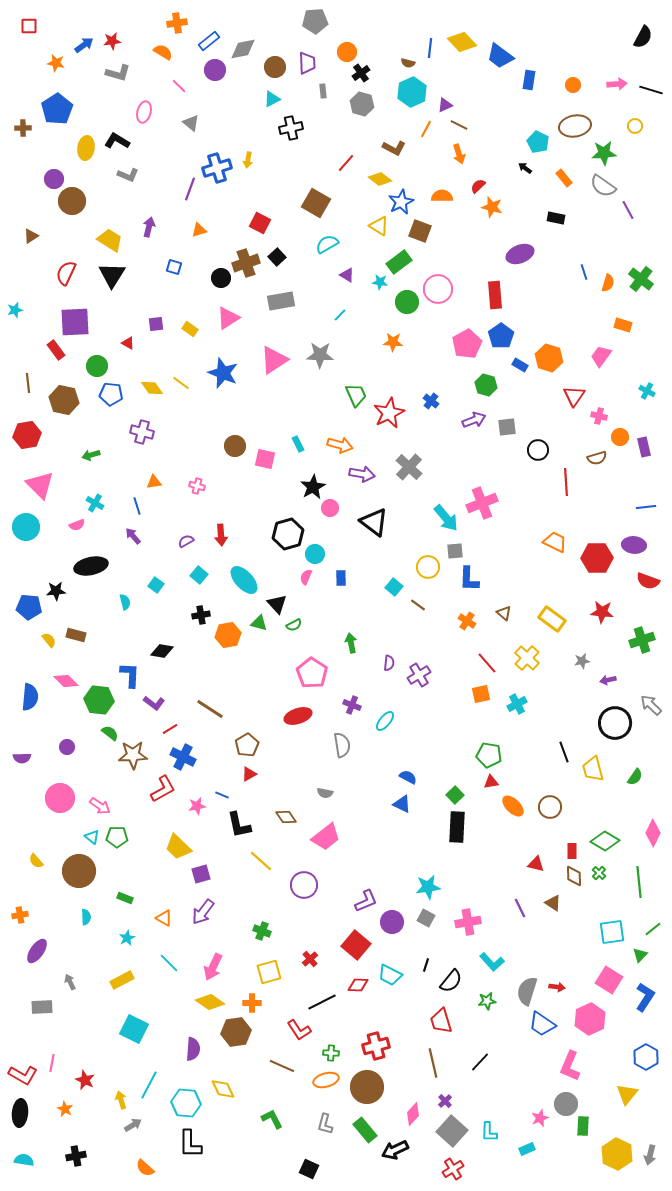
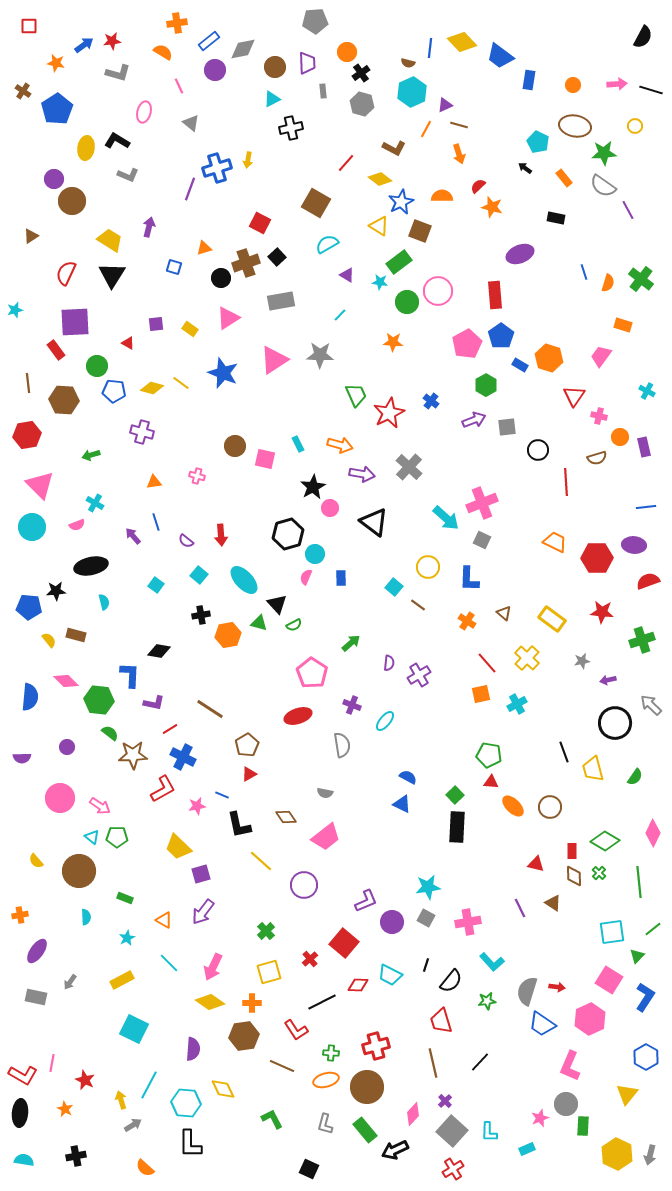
pink line at (179, 86): rotated 21 degrees clockwise
brown line at (459, 125): rotated 12 degrees counterclockwise
brown ellipse at (575, 126): rotated 20 degrees clockwise
brown cross at (23, 128): moved 37 px up; rotated 35 degrees clockwise
orange triangle at (199, 230): moved 5 px right, 18 px down
pink circle at (438, 289): moved 2 px down
green hexagon at (486, 385): rotated 15 degrees clockwise
yellow diamond at (152, 388): rotated 40 degrees counterclockwise
blue pentagon at (111, 394): moved 3 px right, 3 px up
brown hexagon at (64, 400): rotated 8 degrees counterclockwise
pink cross at (197, 486): moved 10 px up
blue line at (137, 506): moved 19 px right, 16 px down
cyan arrow at (446, 518): rotated 8 degrees counterclockwise
cyan circle at (26, 527): moved 6 px right
purple semicircle at (186, 541): rotated 112 degrees counterclockwise
gray square at (455, 551): moved 27 px right, 11 px up; rotated 30 degrees clockwise
red semicircle at (648, 581): rotated 140 degrees clockwise
cyan semicircle at (125, 602): moved 21 px left
green arrow at (351, 643): rotated 60 degrees clockwise
black diamond at (162, 651): moved 3 px left
purple L-shape at (154, 703): rotated 25 degrees counterclockwise
red triangle at (491, 782): rotated 14 degrees clockwise
orange triangle at (164, 918): moved 2 px down
green cross at (262, 931): moved 4 px right; rotated 24 degrees clockwise
red square at (356, 945): moved 12 px left, 2 px up
green triangle at (640, 955): moved 3 px left, 1 px down
gray arrow at (70, 982): rotated 119 degrees counterclockwise
gray rectangle at (42, 1007): moved 6 px left, 10 px up; rotated 15 degrees clockwise
red L-shape at (299, 1030): moved 3 px left
brown hexagon at (236, 1032): moved 8 px right, 4 px down
